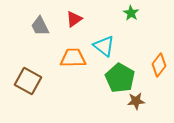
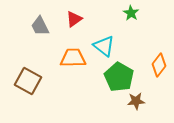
green pentagon: moved 1 px left, 1 px up
